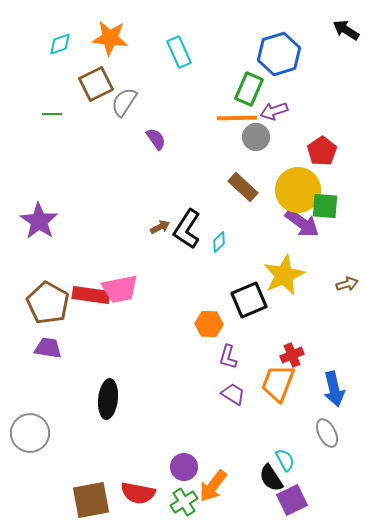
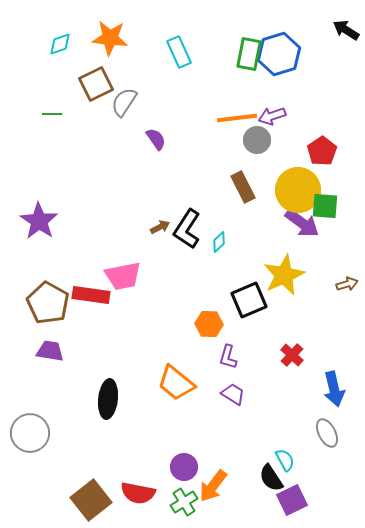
green rectangle at (249, 89): moved 35 px up; rotated 12 degrees counterclockwise
purple arrow at (274, 111): moved 2 px left, 5 px down
orange line at (237, 118): rotated 6 degrees counterclockwise
gray circle at (256, 137): moved 1 px right, 3 px down
brown rectangle at (243, 187): rotated 20 degrees clockwise
pink trapezoid at (120, 289): moved 3 px right, 13 px up
purple trapezoid at (48, 348): moved 2 px right, 3 px down
red cross at (292, 355): rotated 25 degrees counterclockwise
orange trapezoid at (278, 383): moved 102 px left; rotated 72 degrees counterclockwise
brown square at (91, 500): rotated 27 degrees counterclockwise
